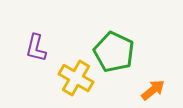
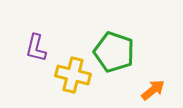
green pentagon: rotated 6 degrees counterclockwise
yellow cross: moved 3 px left, 3 px up; rotated 16 degrees counterclockwise
